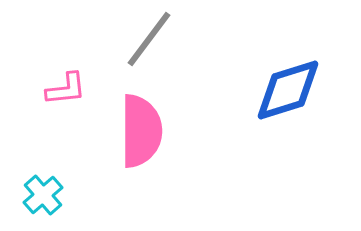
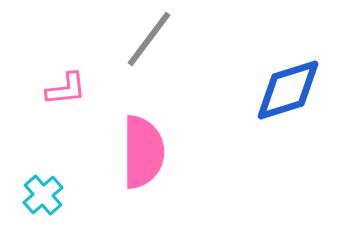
pink semicircle: moved 2 px right, 21 px down
